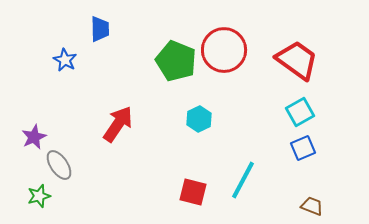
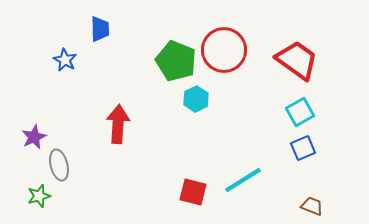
cyan hexagon: moved 3 px left, 20 px up
red arrow: rotated 30 degrees counterclockwise
gray ellipse: rotated 20 degrees clockwise
cyan line: rotated 30 degrees clockwise
